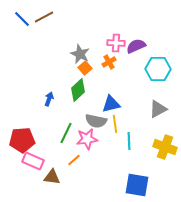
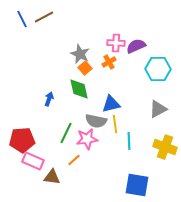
blue line: rotated 18 degrees clockwise
green diamond: moved 1 px right, 1 px up; rotated 60 degrees counterclockwise
